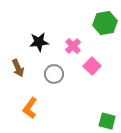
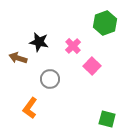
green hexagon: rotated 10 degrees counterclockwise
black star: rotated 18 degrees clockwise
brown arrow: moved 10 px up; rotated 132 degrees clockwise
gray circle: moved 4 px left, 5 px down
green square: moved 2 px up
